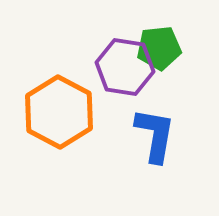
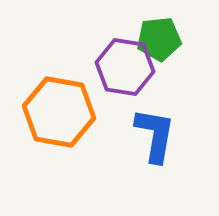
green pentagon: moved 9 px up
orange hexagon: rotated 18 degrees counterclockwise
